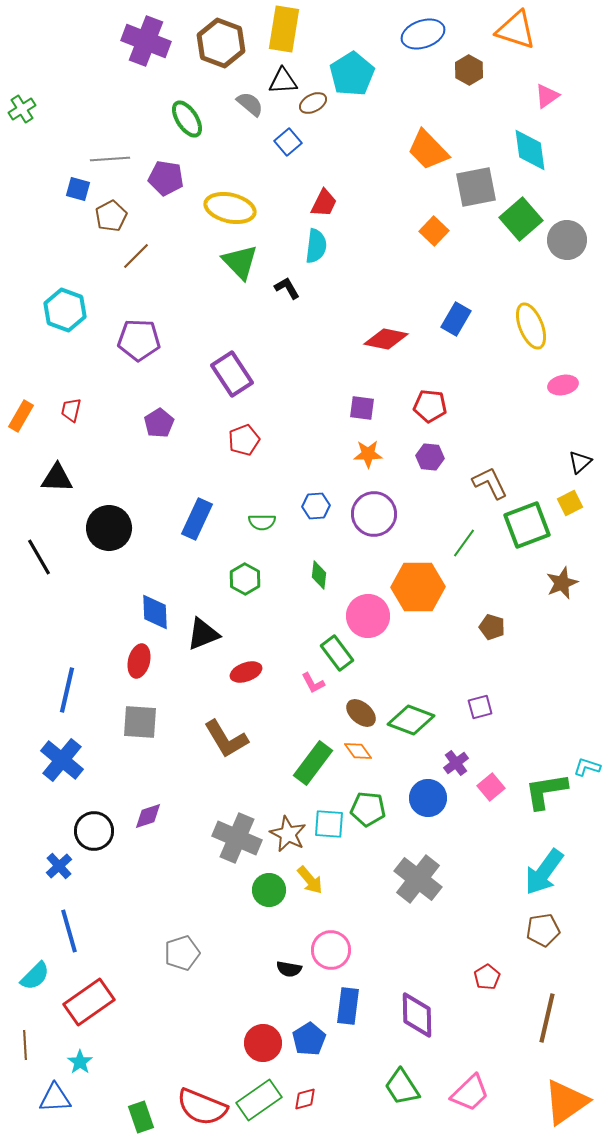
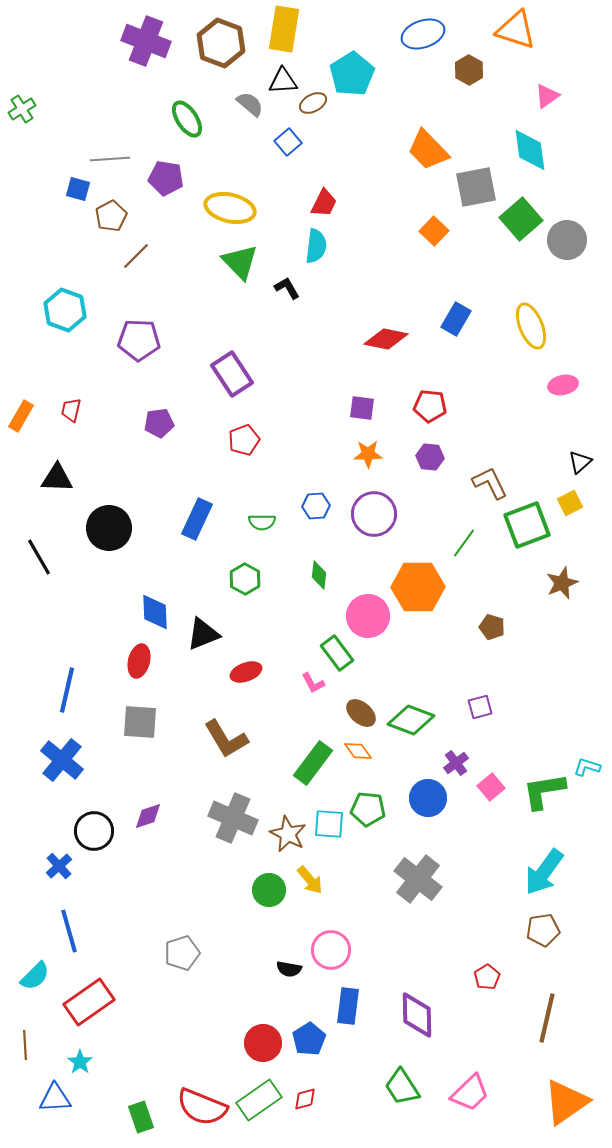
purple pentagon at (159, 423): rotated 24 degrees clockwise
green L-shape at (546, 791): moved 2 px left
gray cross at (237, 838): moved 4 px left, 20 px up
